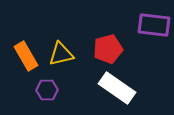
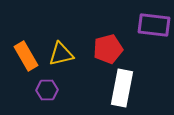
white rectangle: moved 5 px right; rotated 66 degrees clockwise
